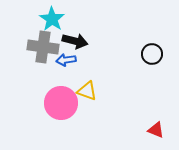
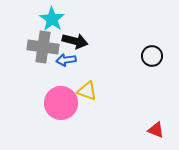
black circle: moved 2 px down
